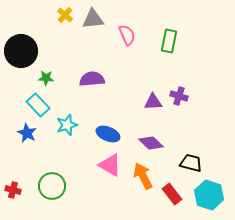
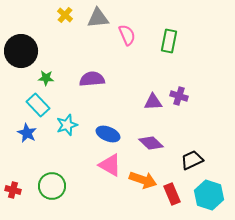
gray triangle: moved 5 px right, 1 px up
black trapezoid: moved 1 px right, 3 px up; rotated 40 degrees counterclockwise
orange arrow: moved 4 px down; rotated 136 degrees clockwise
red rectangle: rotated 15 degrees clockwise
